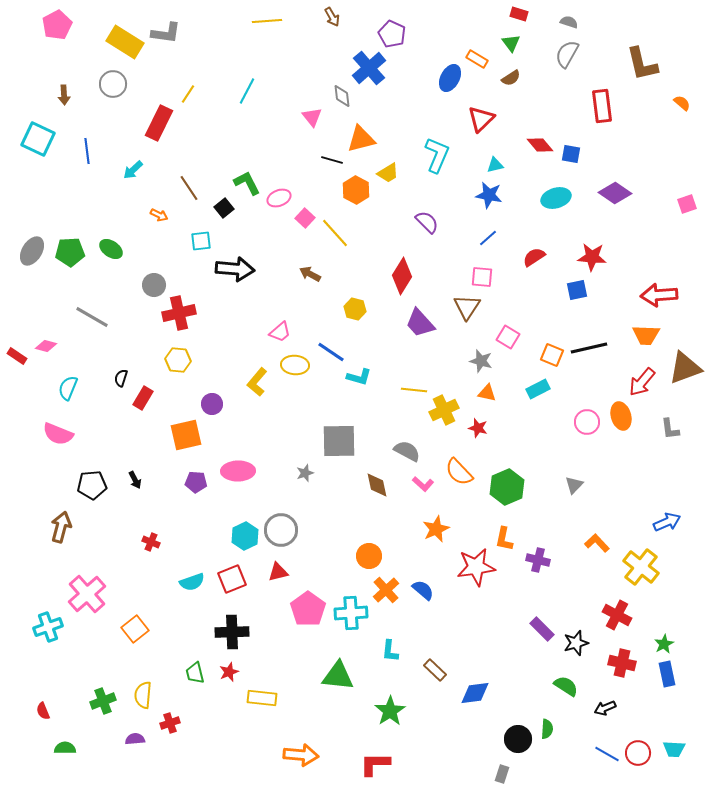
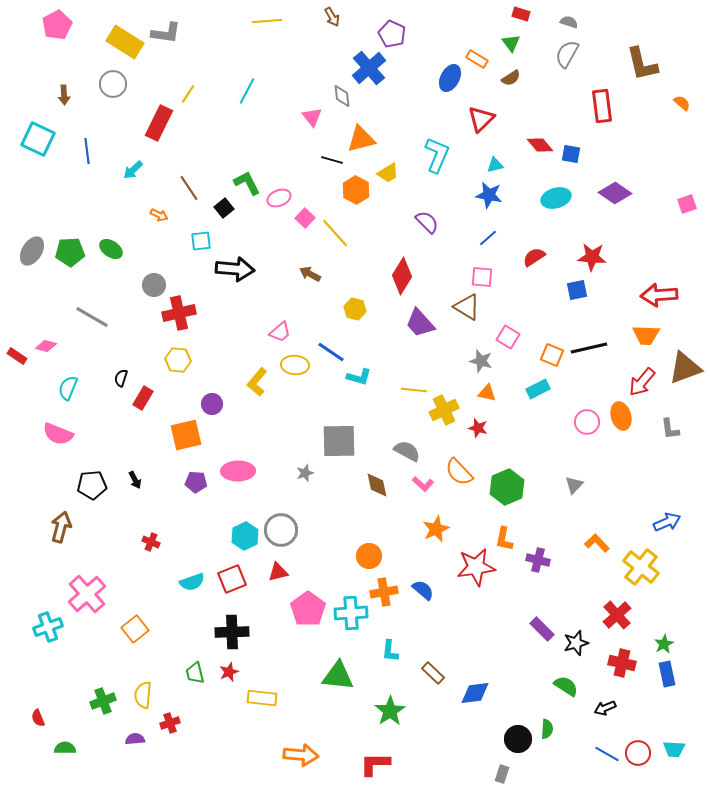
red rectangle at (519, 14): moved 2 px right
brown triangle at (467, 307): rotated 32 degrees counterclockwise
orange cross at (386, 590): moved 2 px left, 2 px down; rotated 32 degrees clockwise
red cross at (617, 615): rotated 20 degrees clockwise
brown rectangle at (435, 670): moved 2 px left, 3 px down
red semicircle at (43, 711): moved 5 px left, 7 px down
